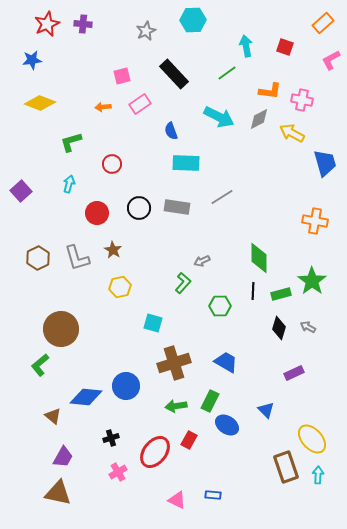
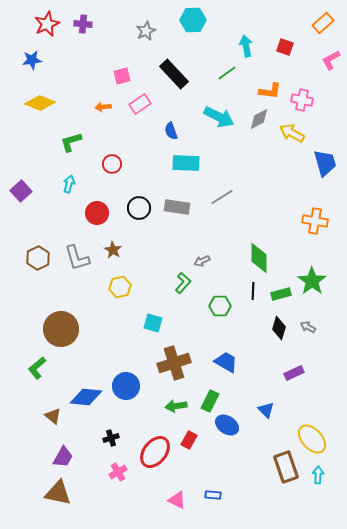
green L-shape at (40, 365): moved 3 px left, 3 px down
